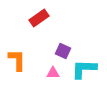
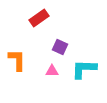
purple square: moved 3 px left, 4 px up
pink triangle: moved 1 px left, 2 px up
